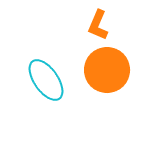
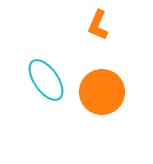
orange circle: moved 5 px left, 22 px down
